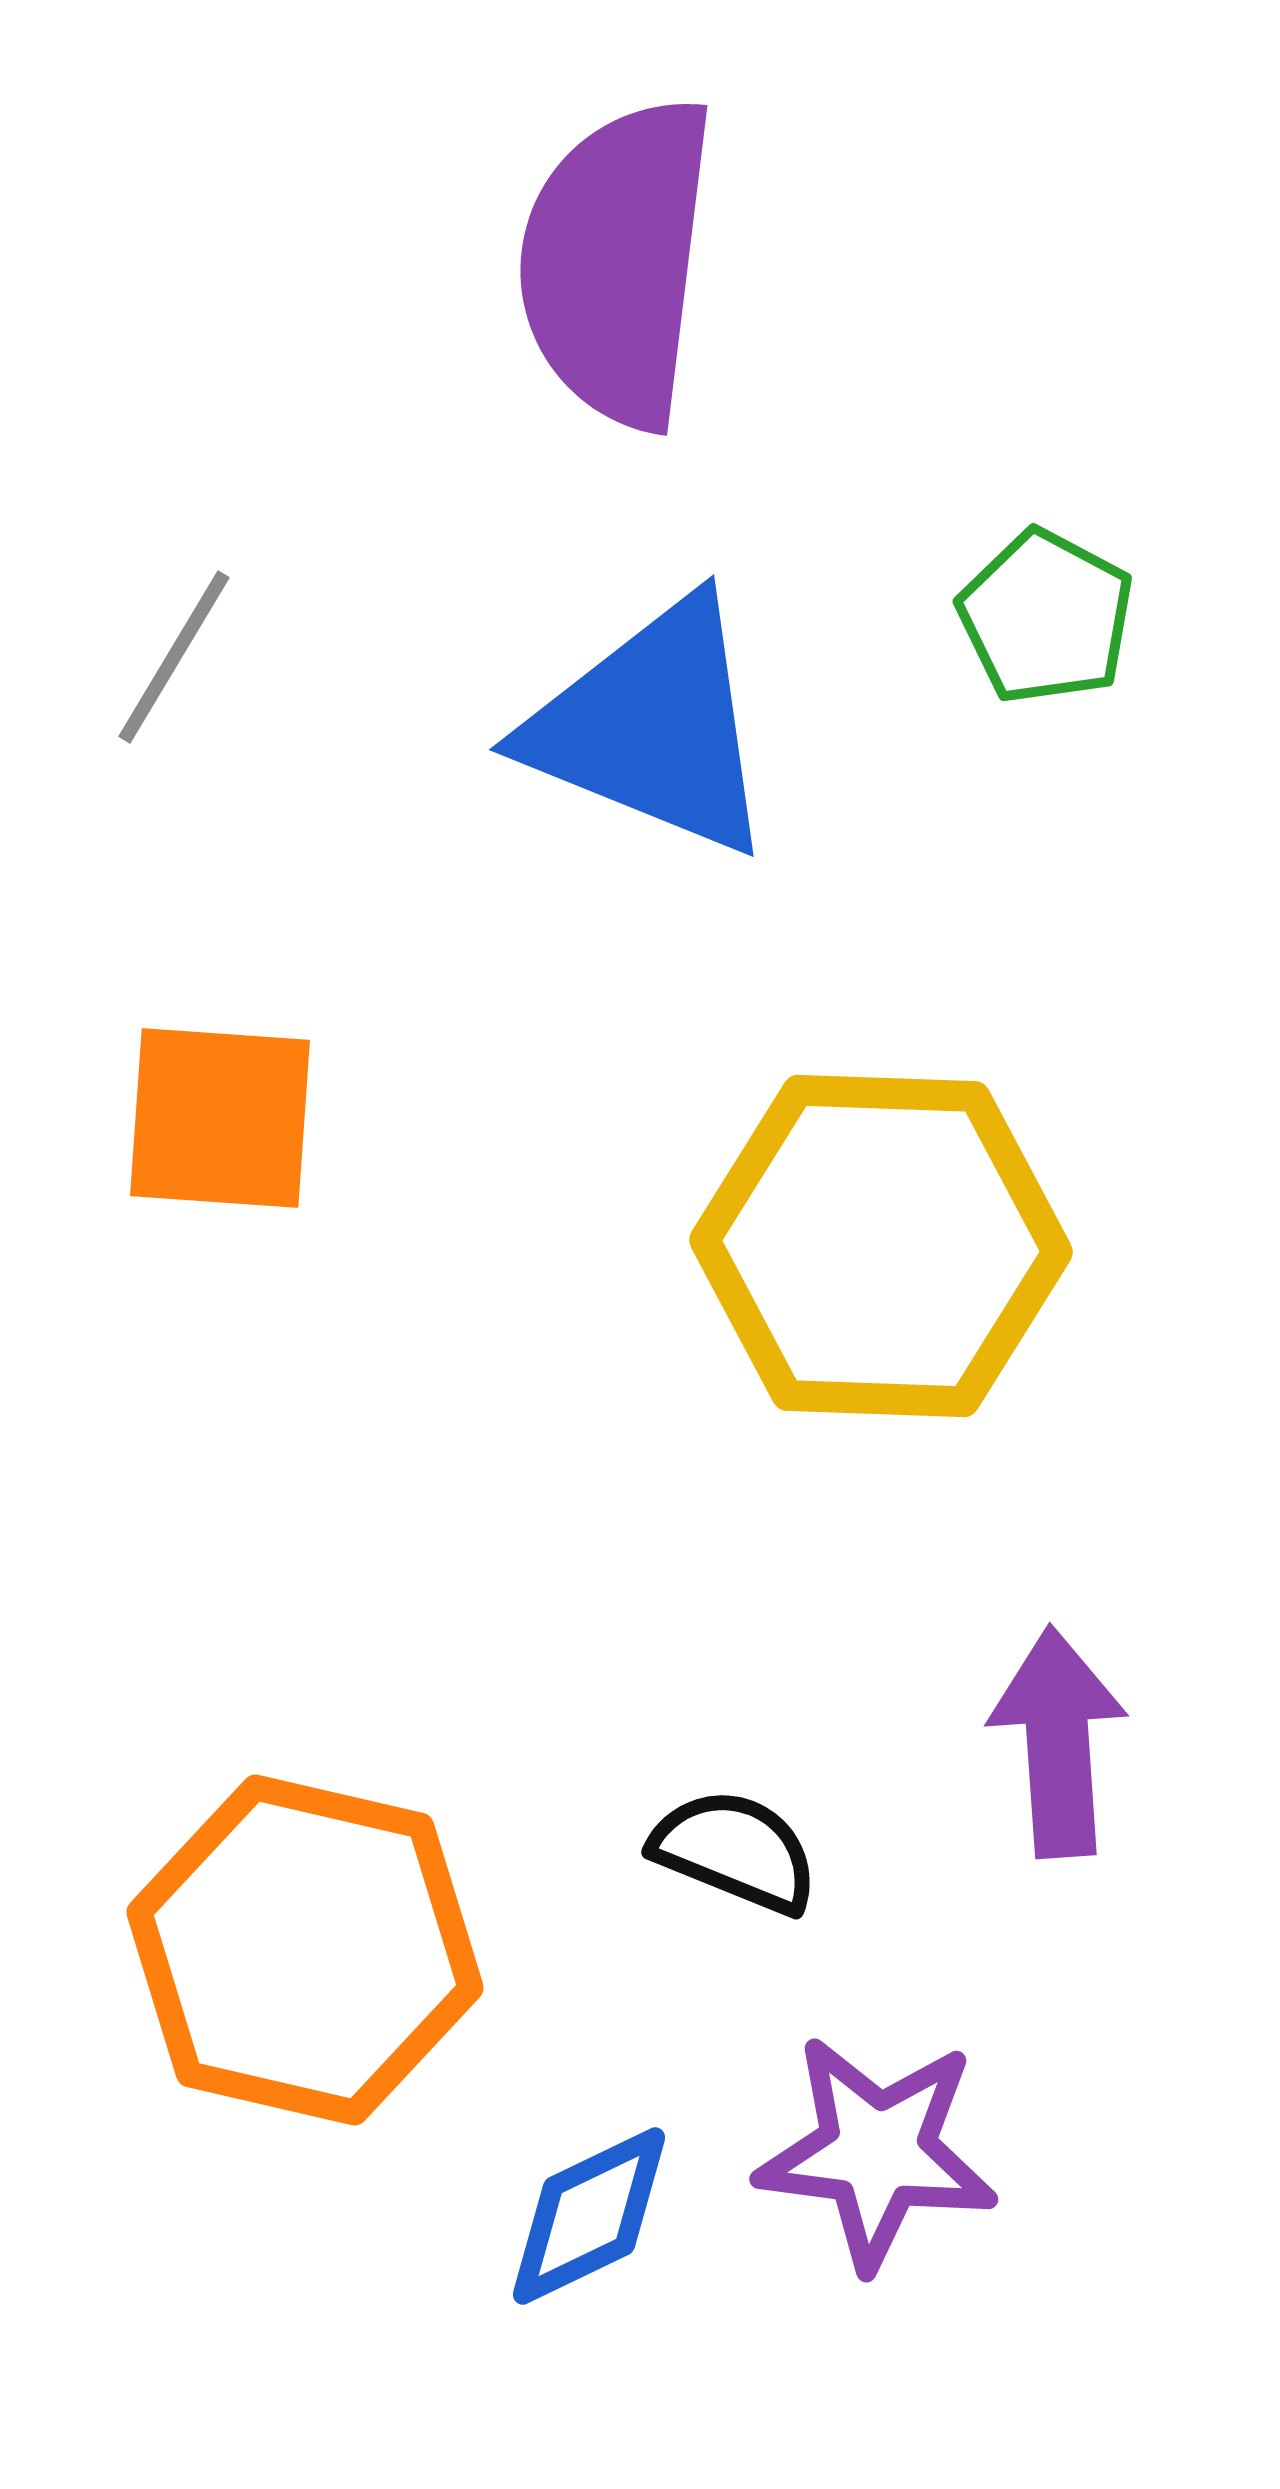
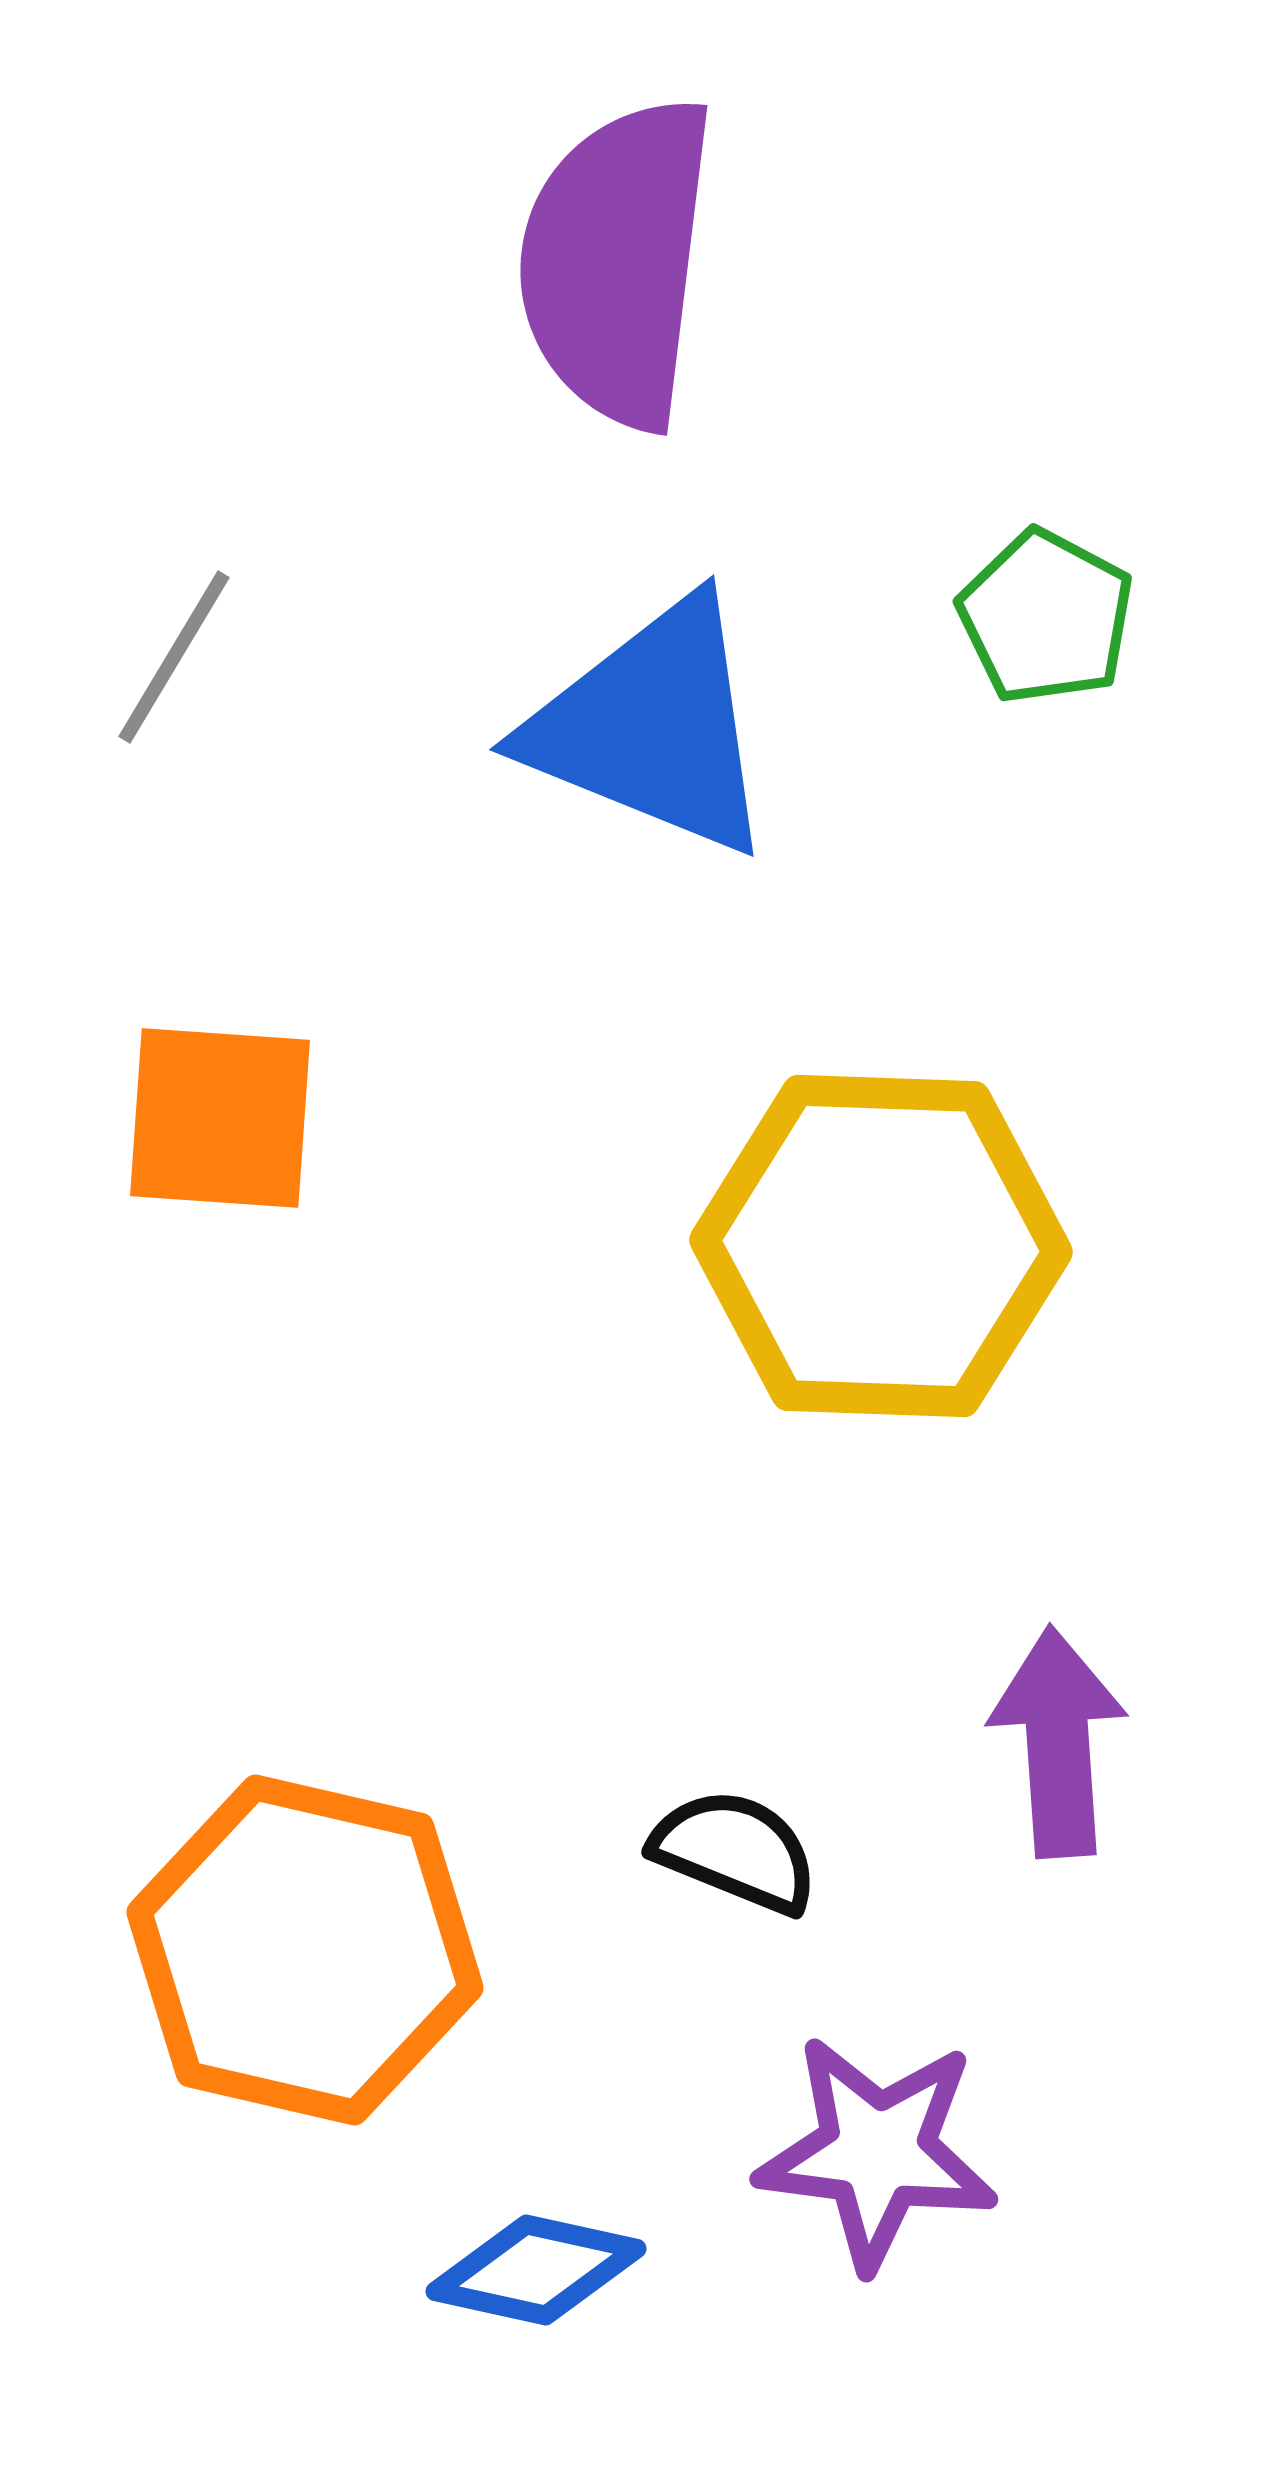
blue diamond: moved 53 px left, 54 px down; rotated 38 degrees clockwise
